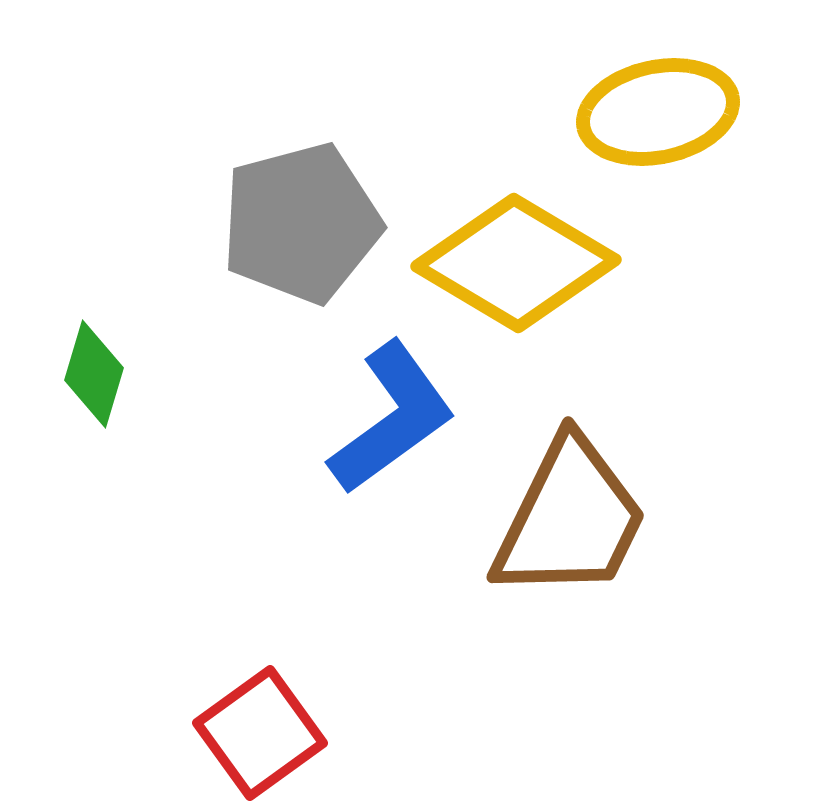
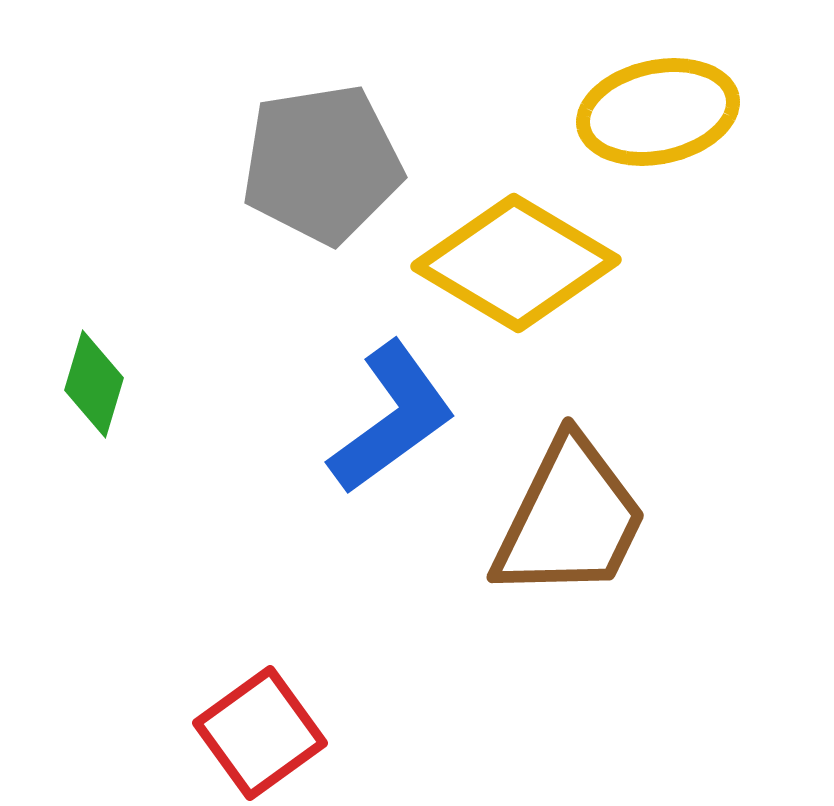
gray pentagon: moved 21 px right, 59 px up; rotated 6 degrees clockwise
green diamond: moved 10 px down
